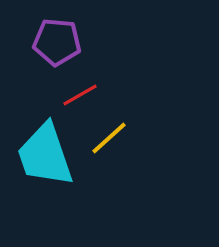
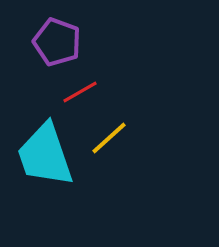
purple pentagon: rotated 15 degrees clockwise
red line: moved 3 px up
